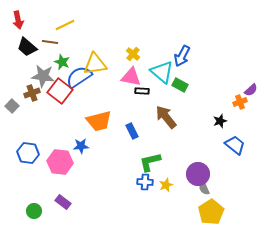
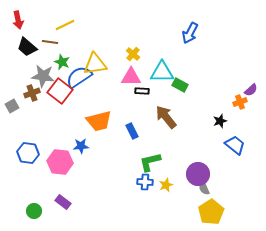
blue arrow: moved 8 px right, 23 px up
cyan triangle: rotated 40 degrees counterclockwise
pink triangle: rotated 10 degrees counterclockwise
gray square: rotated 16 degrees clockwise
